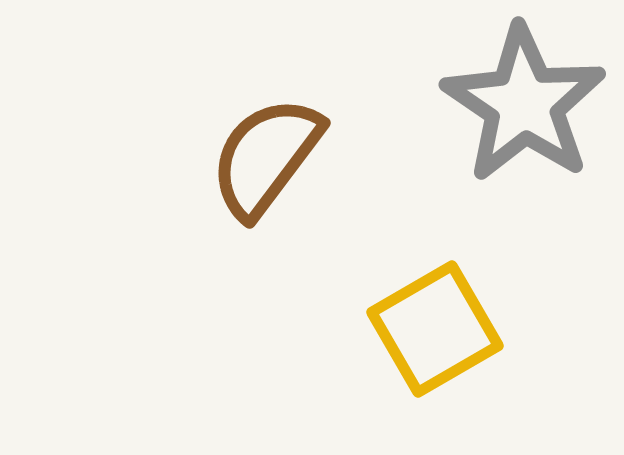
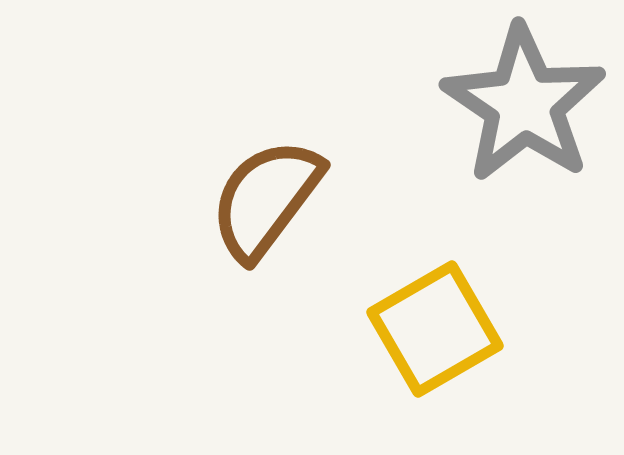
brown semicircle: moved 42 px down
